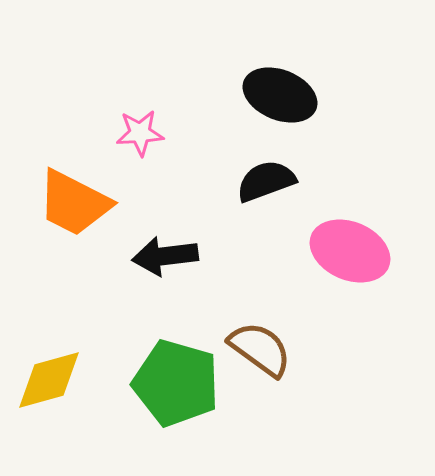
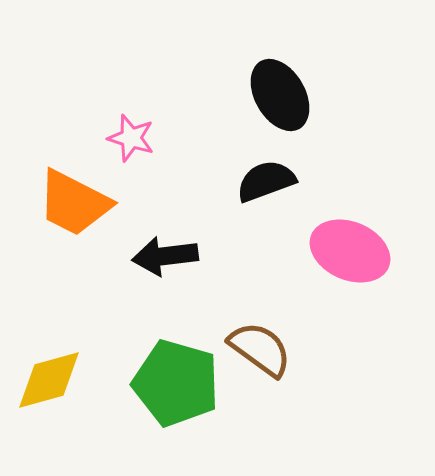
black ellipse: rotated 38 degrees clockwise
pink star: moved 9 px left, 5 px down; rotated 21 degrees clockwise
